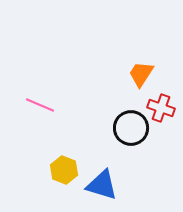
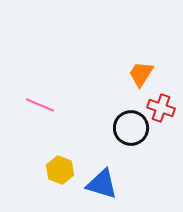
yellow hexagon: moved 4 px left
blue triangle: moved 1 px up
